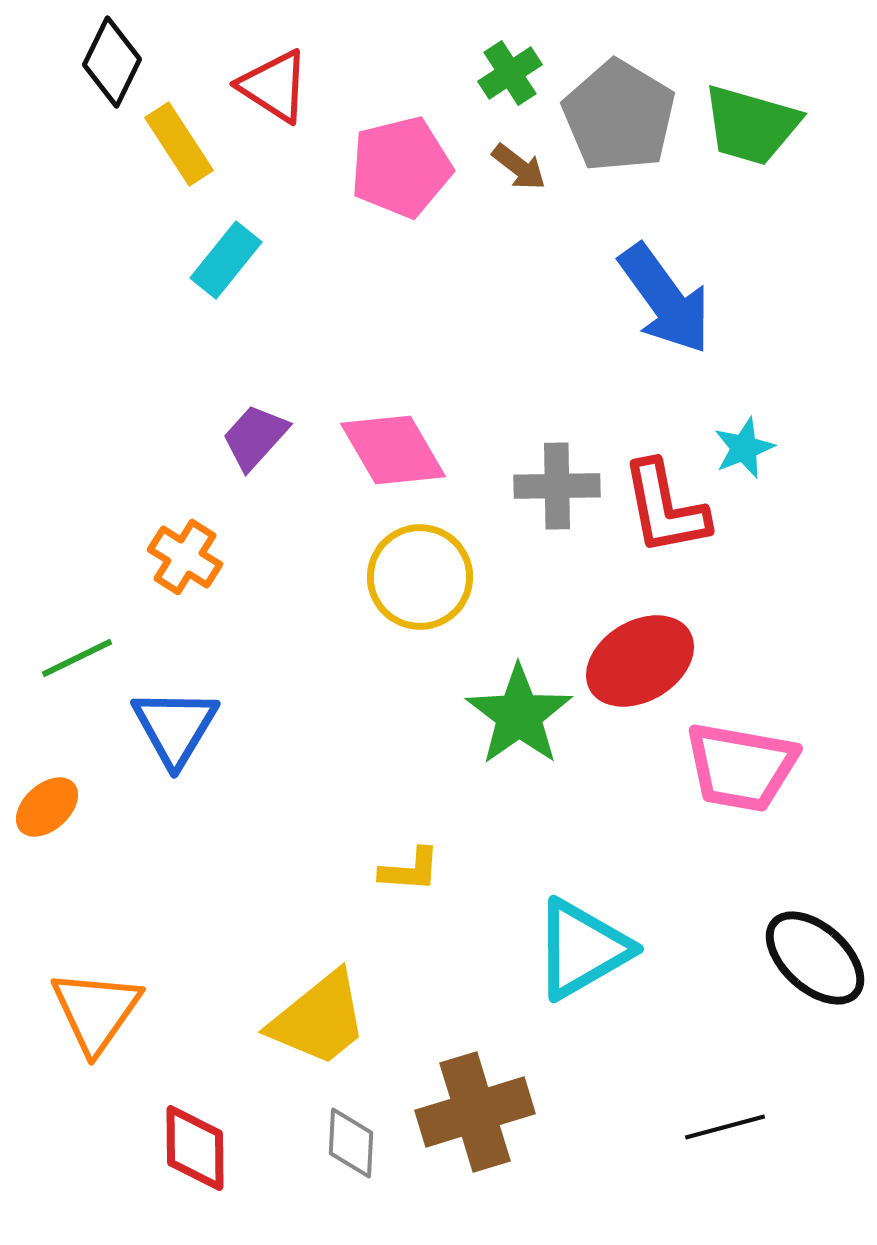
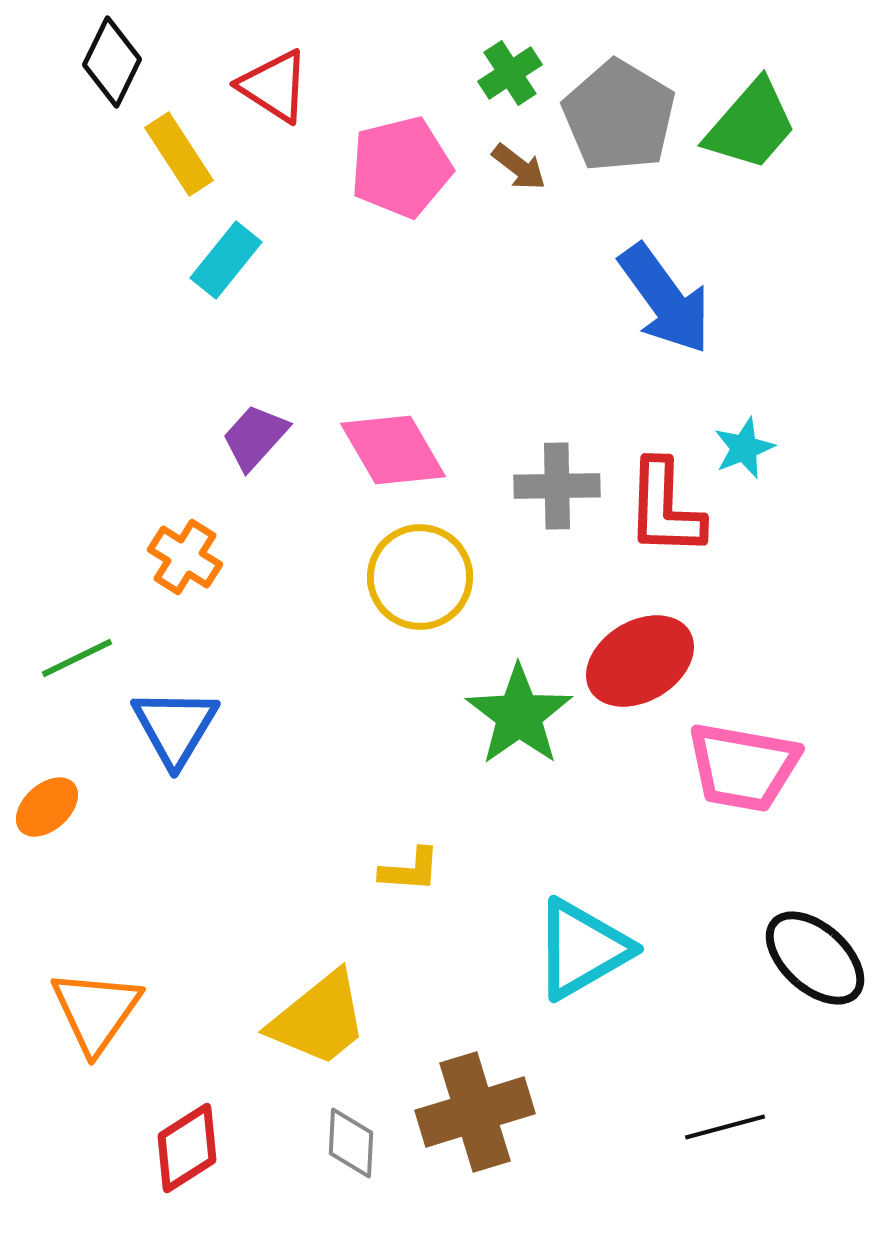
green trapezoid: rotated 65 degrees counterclockwise
yellow rectangle: moved 10 px down
red L-shape: rotated 13 degrees clockwise
pink trapezoid: moved 2 px right
red diamond: moved 8 px left; rotated 58 degrees clockwise
